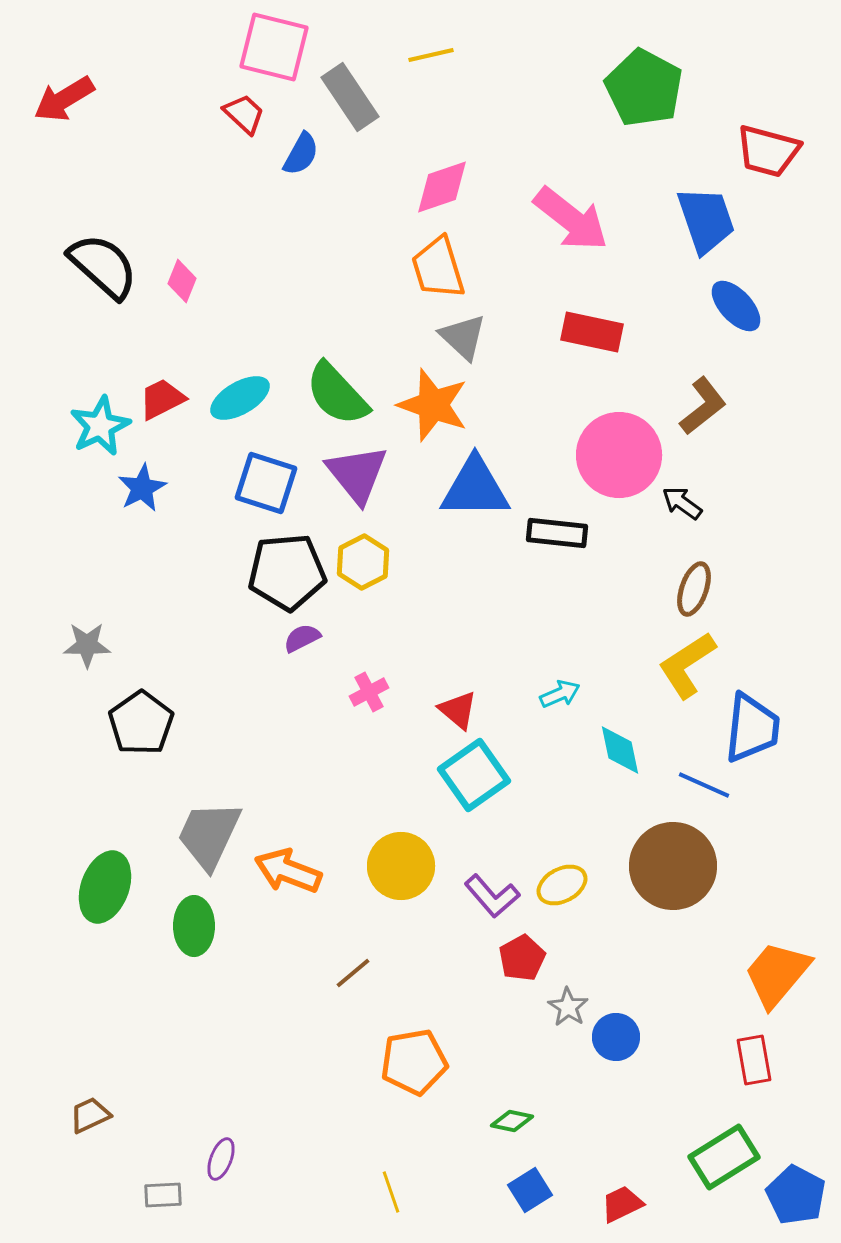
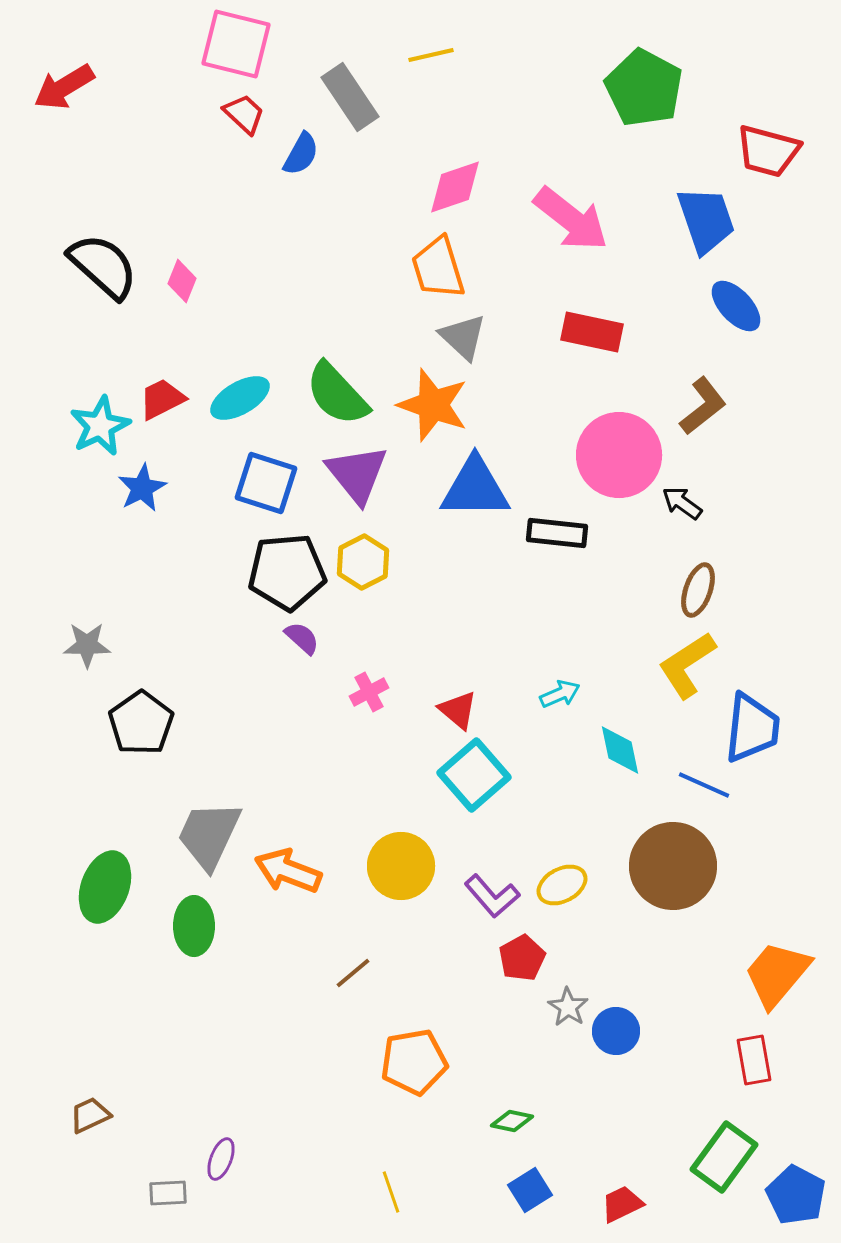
pink square at (274, 47): moved 38 px left, 3 px up
red arrow at (64, 99): moved 12 px up
pink diamond at (442, 187): moved 13 px right
brown ellipse at (694, 589): moved 4 px right, 1 px down
purple semicircle at (302, 638): rotated 69 degrees clockwise
cyan square at (474, 775): rotated 6 degrees counterclockwise
blue circle at (616, 1037): moved 6 px up
green rectangle at (724, 1157): rotated 22 degrees counterclockwise
gray rectangle at (163, 1195): moved 5 px right, 2 px up
